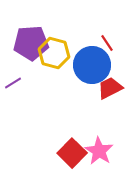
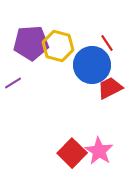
yellow hexagon: moved 4 px right, 7 px up
